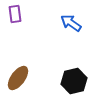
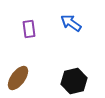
purple rectangle: moved 14 px right, 15 px down
